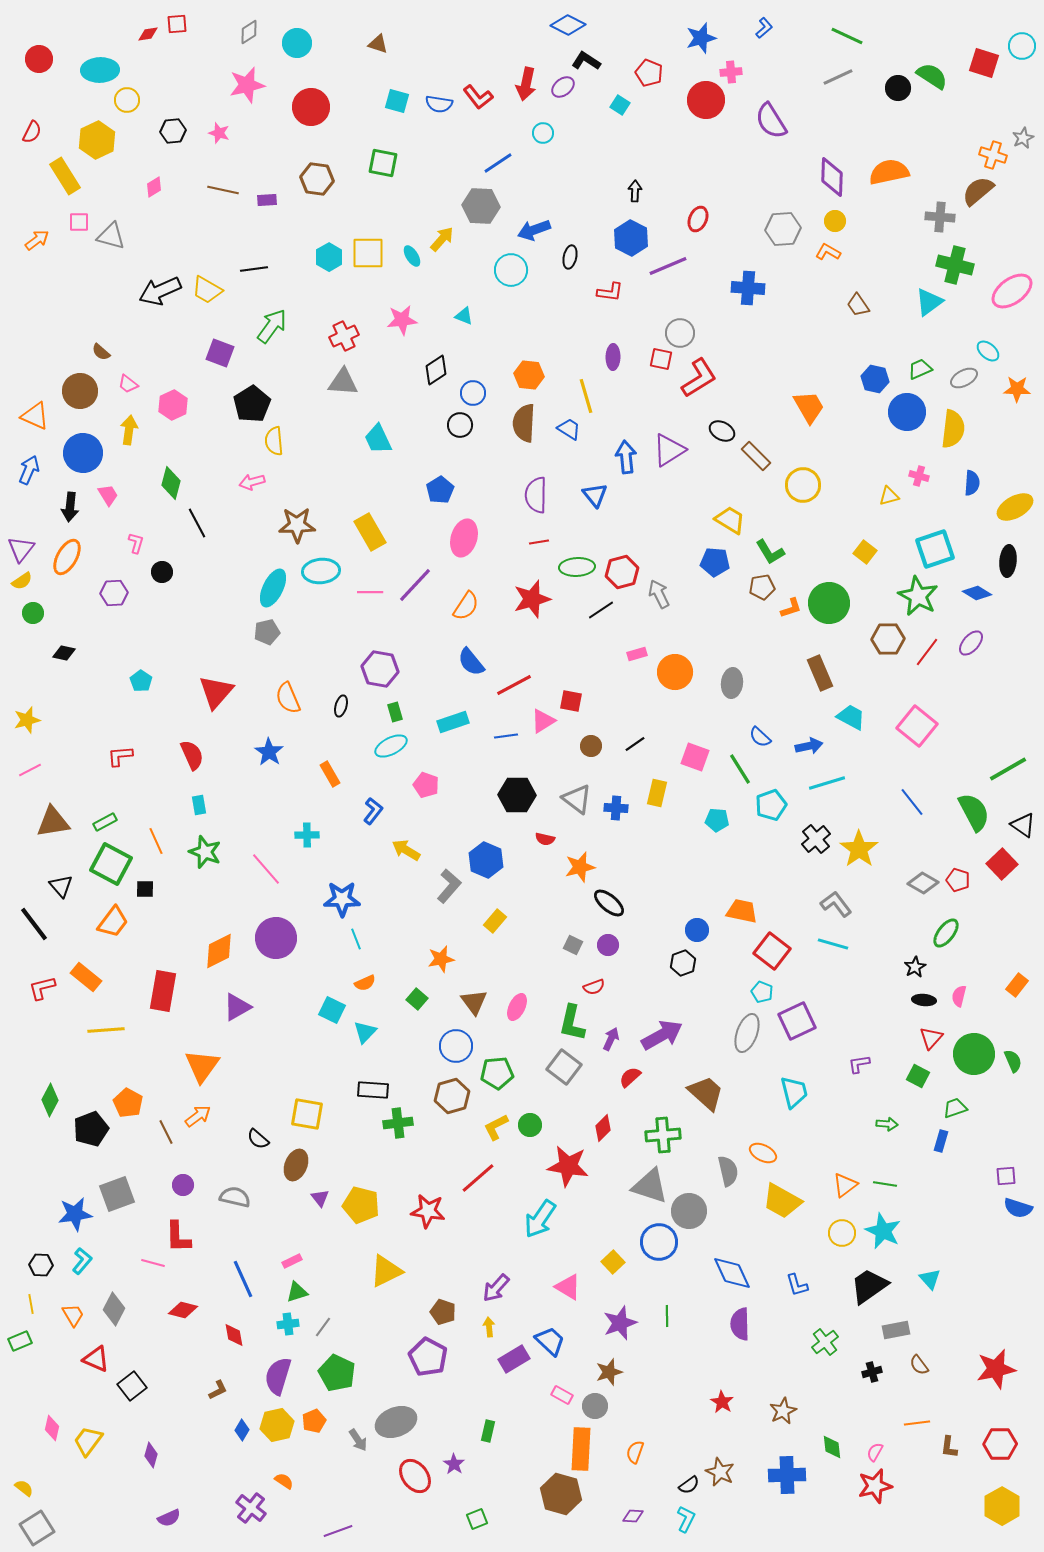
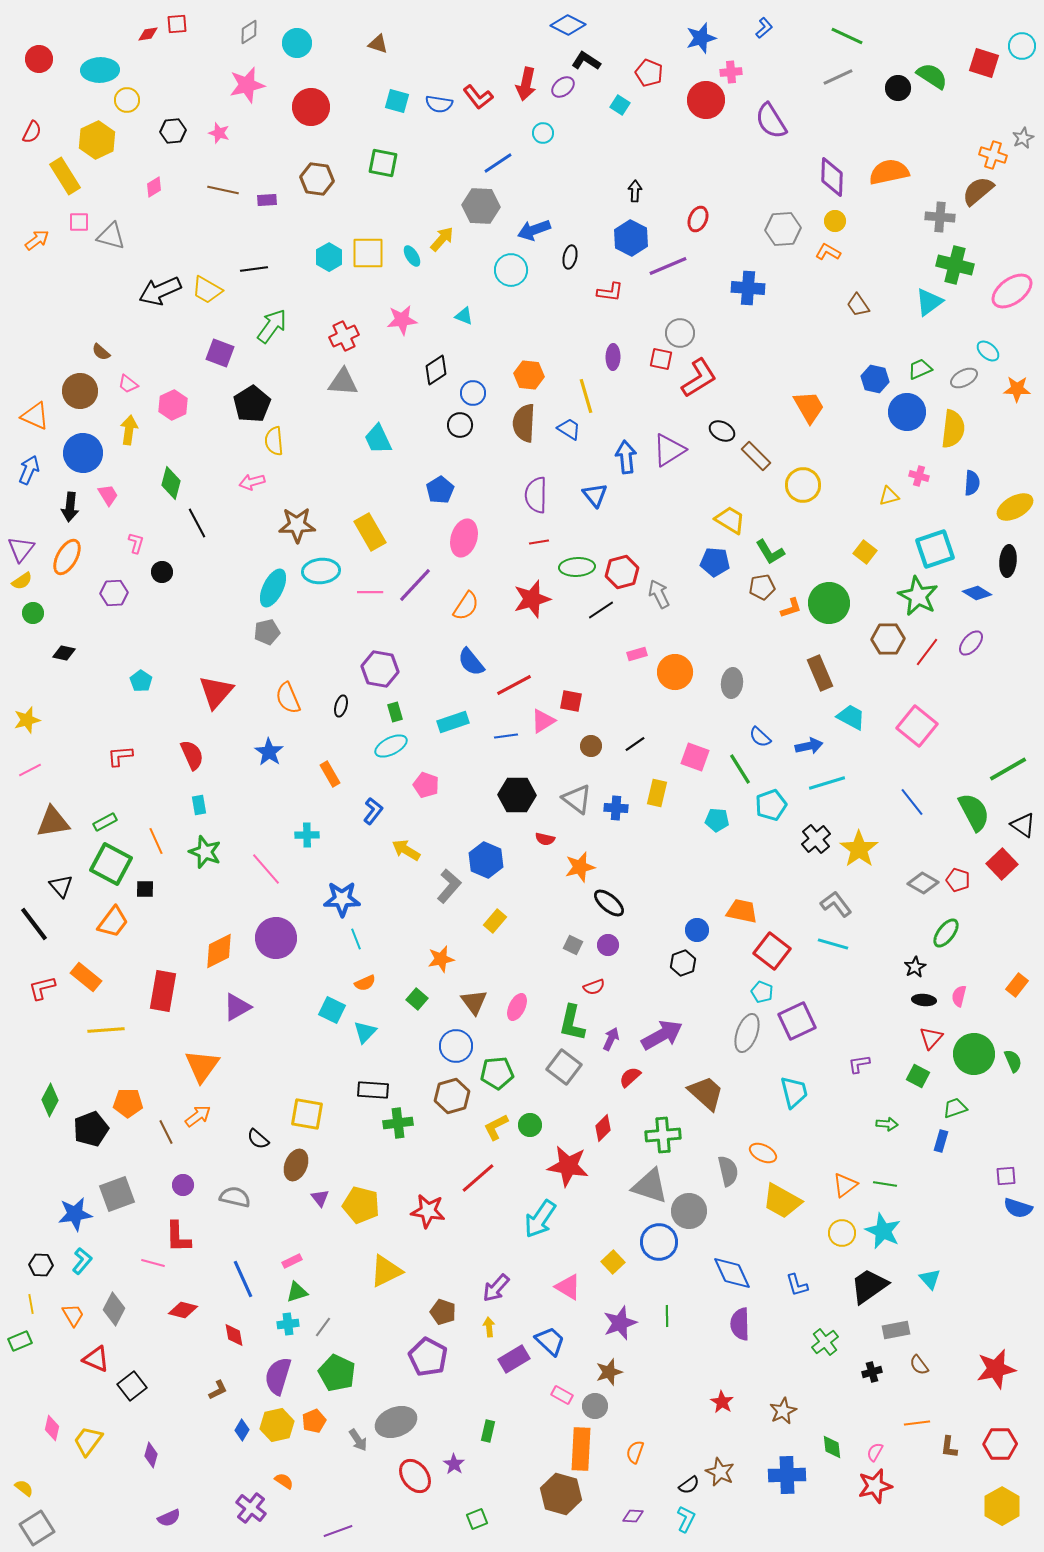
orange pentagon at (128, 1103): rotated 28 degrees counterclockwise
